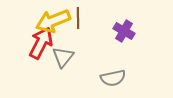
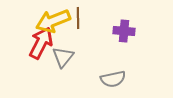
purple cross: rotated 25 degrees counterclockwise
gray semicircle: moved 1 px down
